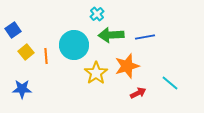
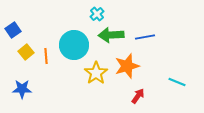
cyan line: moved 7 px right, 1 px up; rotated 18 degrees counterclockwise
red arrow: moved 3 px down; rotated 28 degrees counterclockwise
